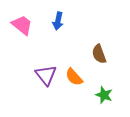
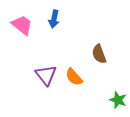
blue arrow: moved 4 px left, 2 px up
green star: moved 14 px right, 5 px down
